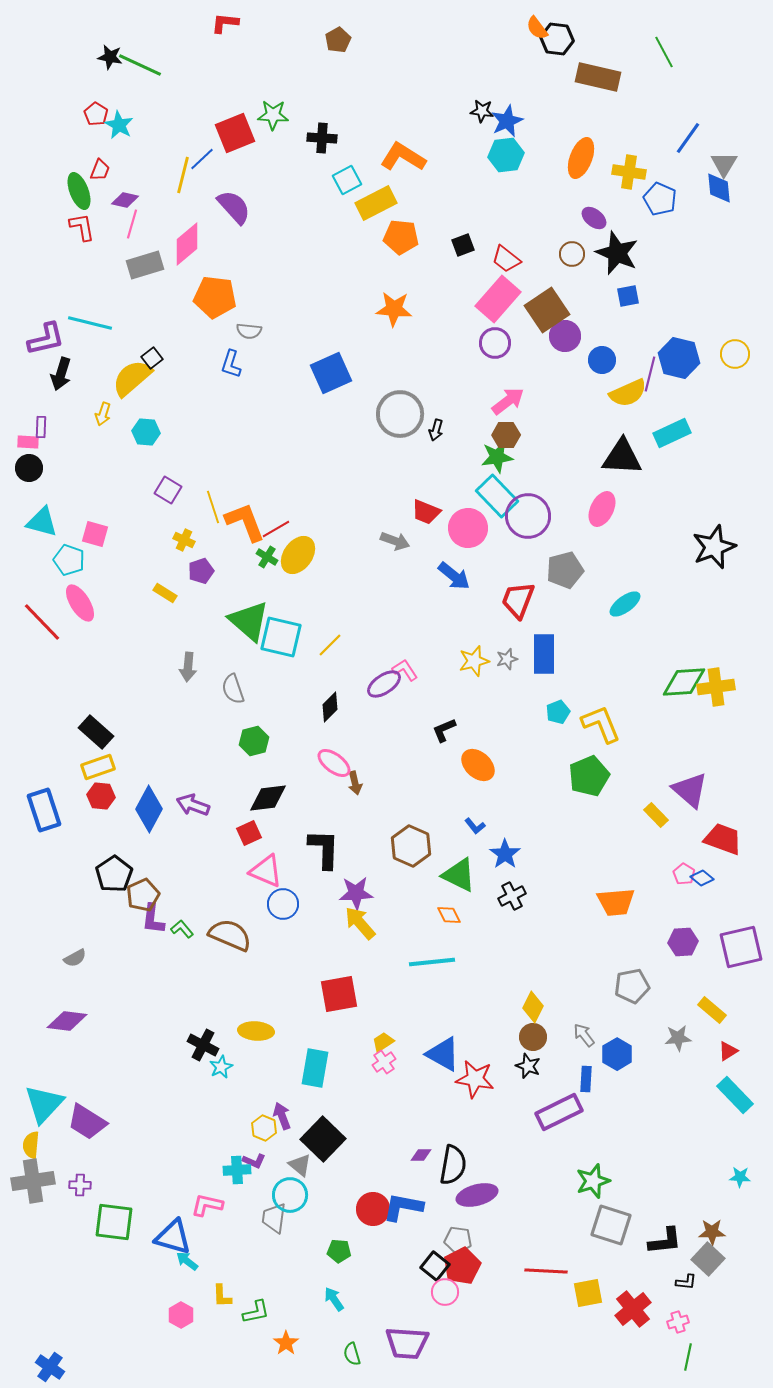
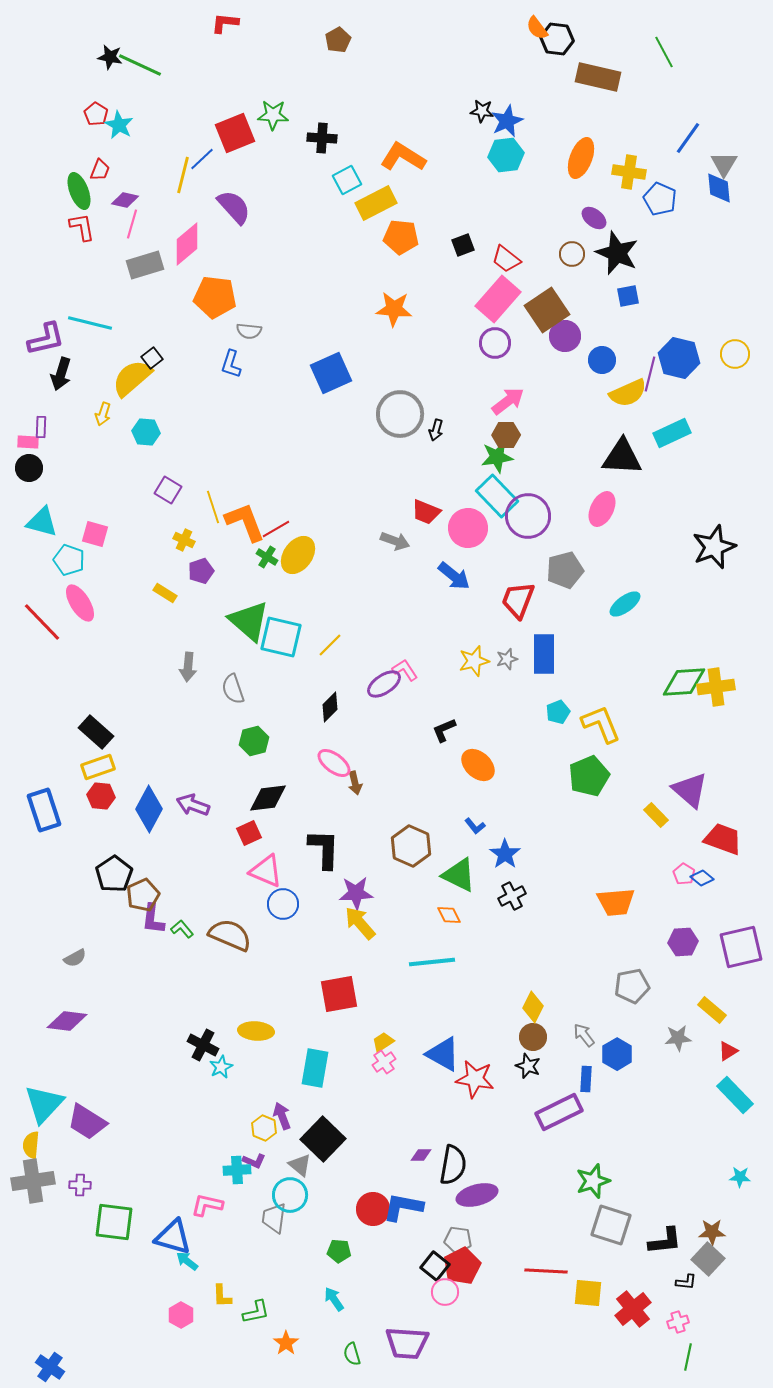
yellow square at (588, 1293): rotated 16 degrees clockwise
